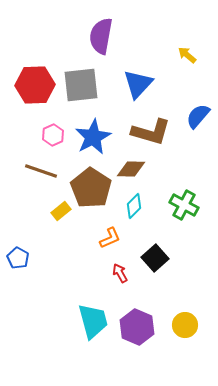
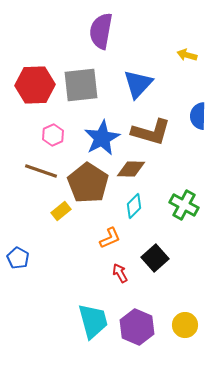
purple semicircle: moved 5 px up
yellow arrow: rotated 24 degrees counterclockwise
blue semicircle: rotated 40 degrees counterclockwise
blue star: moved 9 px right, 1 px down
brown pentagon: moved 3 px left, 5 px up
